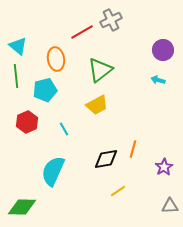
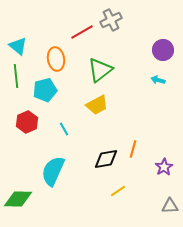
green diamond: moved 4 px left, 8 px up
